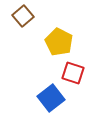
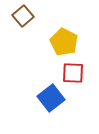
yellow pentagon: moved 5 px right
red square: rotated 15 degrees counterclockwise
